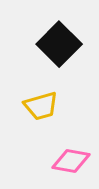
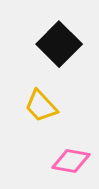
yellow trapezoid: rotated 63 degrees clockwise
